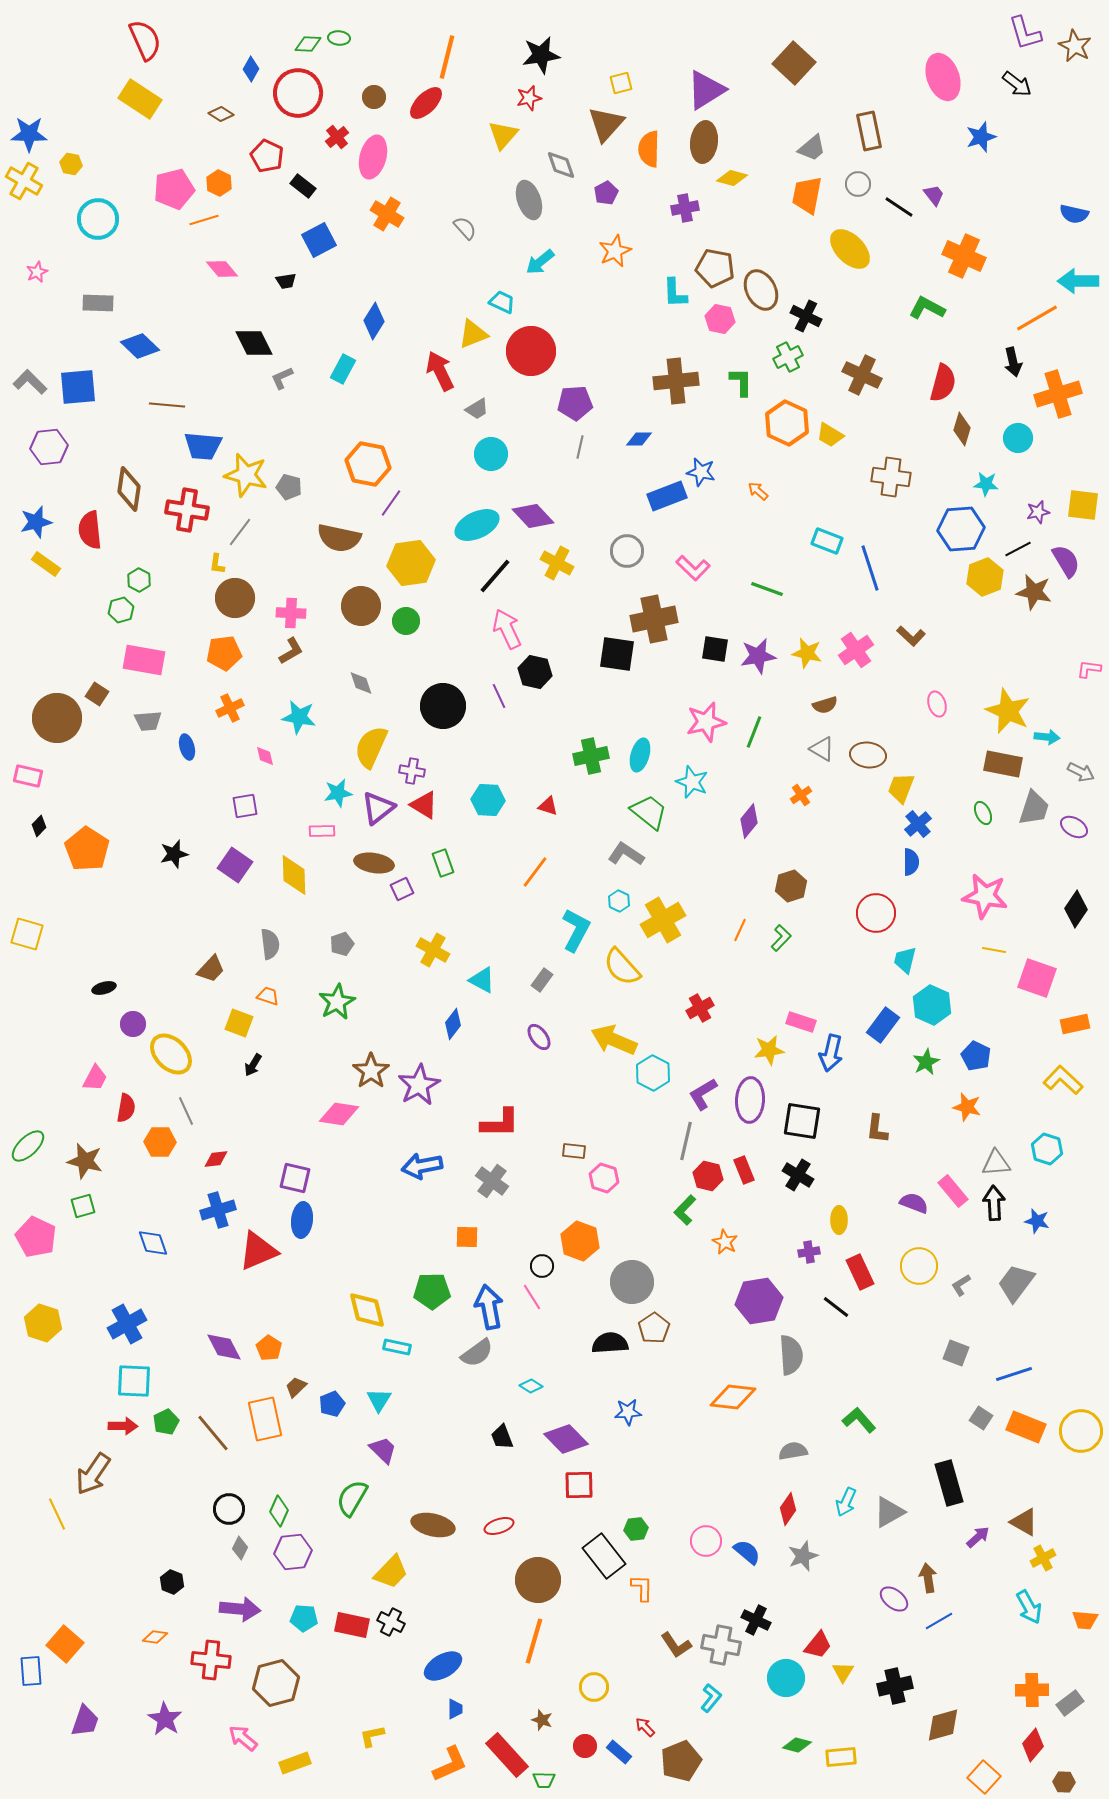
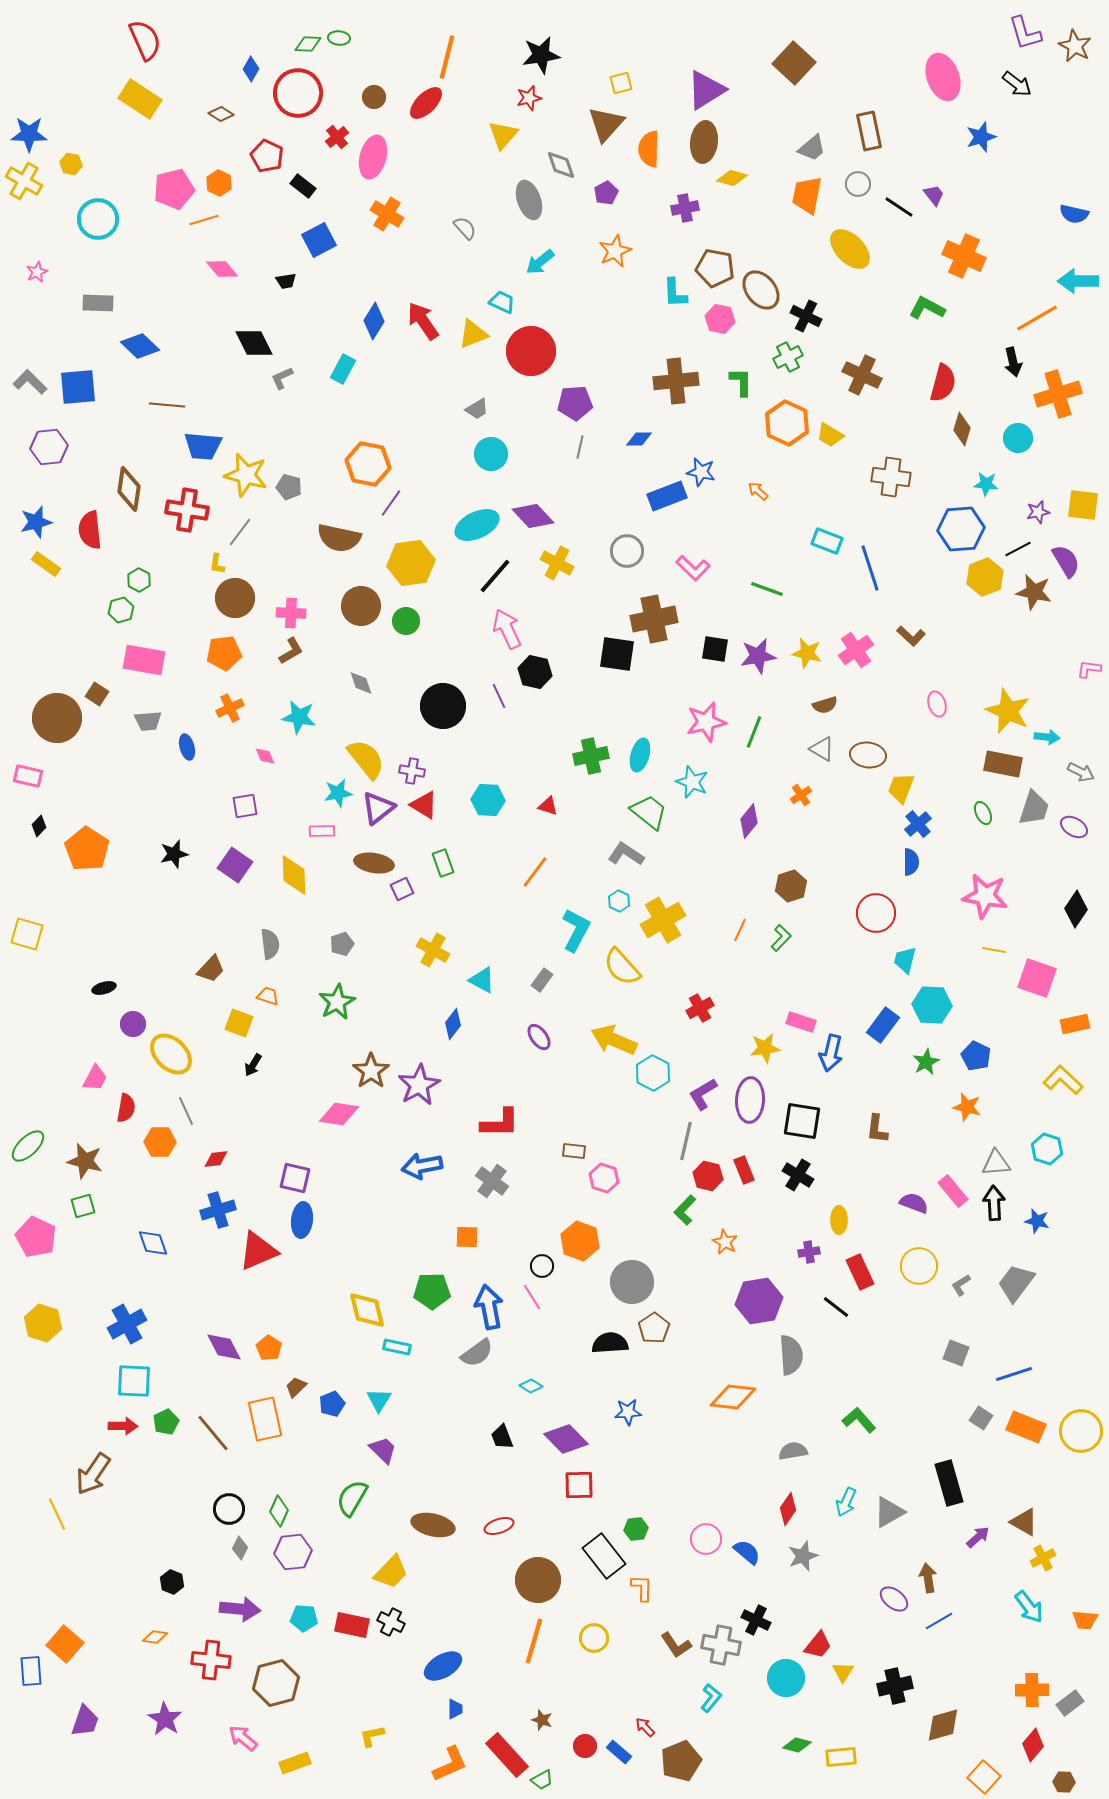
brown ellipse at (761, 290): rotated 12 degrees counterclockwise
red arrow at (440, 371): moved 17 px left, 50 px up; rotated 9 degrees counterclockwise
yellow semicircle at (371, 747): moved 5 px left, 12 px down; rotated 117 degrees clockwise
pink diamond at (265, 756): rotated 10 degrees counterclockwise
cyan hexagon at (932, 1005): rotated 21 degrees counterclockwise
yellow star at (769, 1050): moved 4 px left, 2 px up
pink circle at (706, 1541): moved 2 px up
cyan arrow at (1029, 1607): rotated 8 degrees counterclockwise
yellow circle at (594, 1687): moved 49 px up
green trapezoid at (544, 1780): moved 2 px left; rotated 30 degrees counterclockwise
